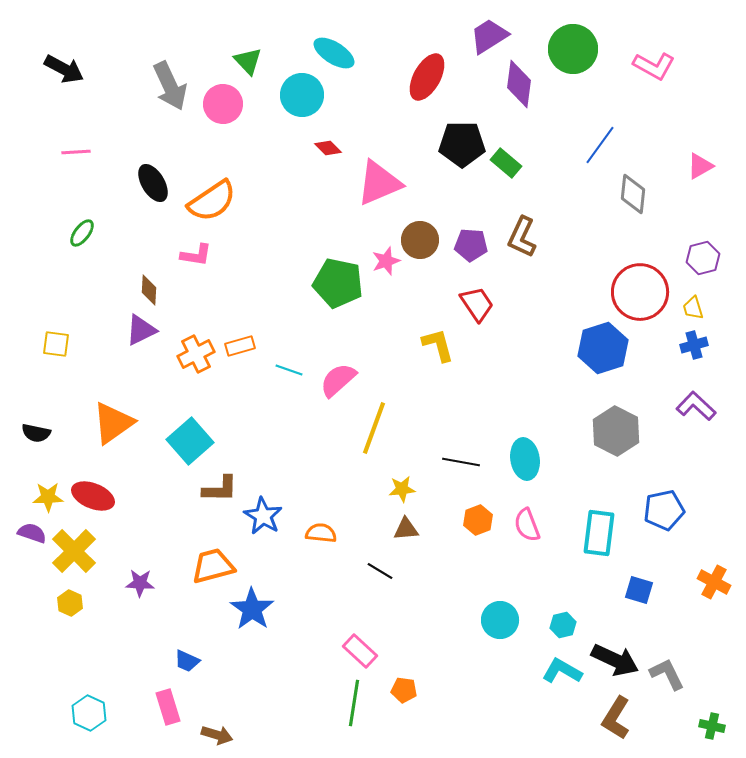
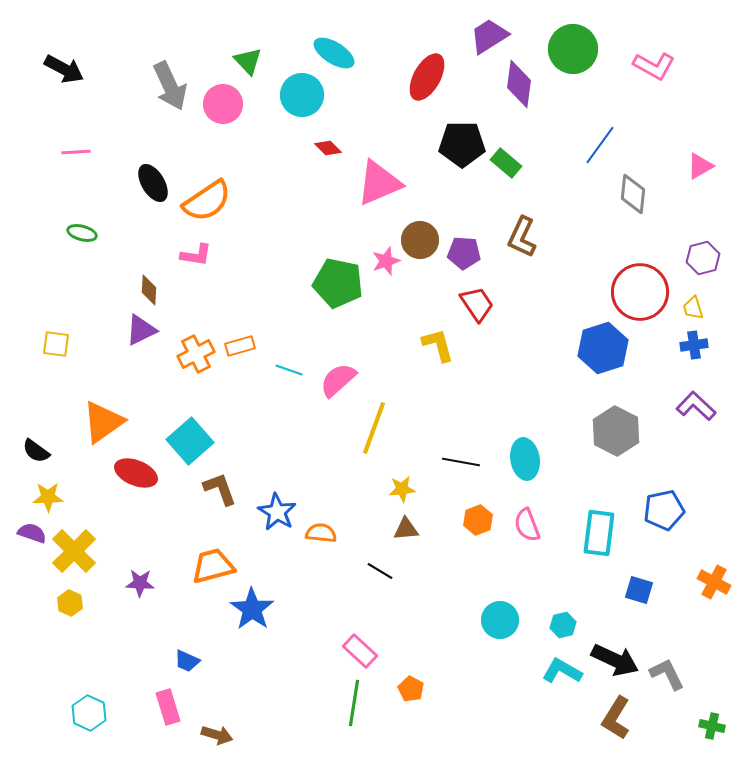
orange semicircle at (212, 201): moved 5 px left
green ellipse at (82, 233): rotated 68 degrees clockwise
purple pentagon at (471, 245): moved 7 px left, 8 px down
blue cross at (694, 345): rotated 8 degrees clockwise
orange triangle at (113, 423): moved 10 px left, 1 px up
black semicircle at (36, 433): moved 18 px down; rotated 24 degrees clockwise
brown L-shape at (220, 489): rotated 111 degrees counterclockwise
red ellipse at (93, 496): moved 43 px right, 23 px up
blue star at (263, 516): moved 14 px right, 4 px up
orange pentagon at (404, 690): moved 7 px right, 1 px up; rotated 20 degrees clockwise
